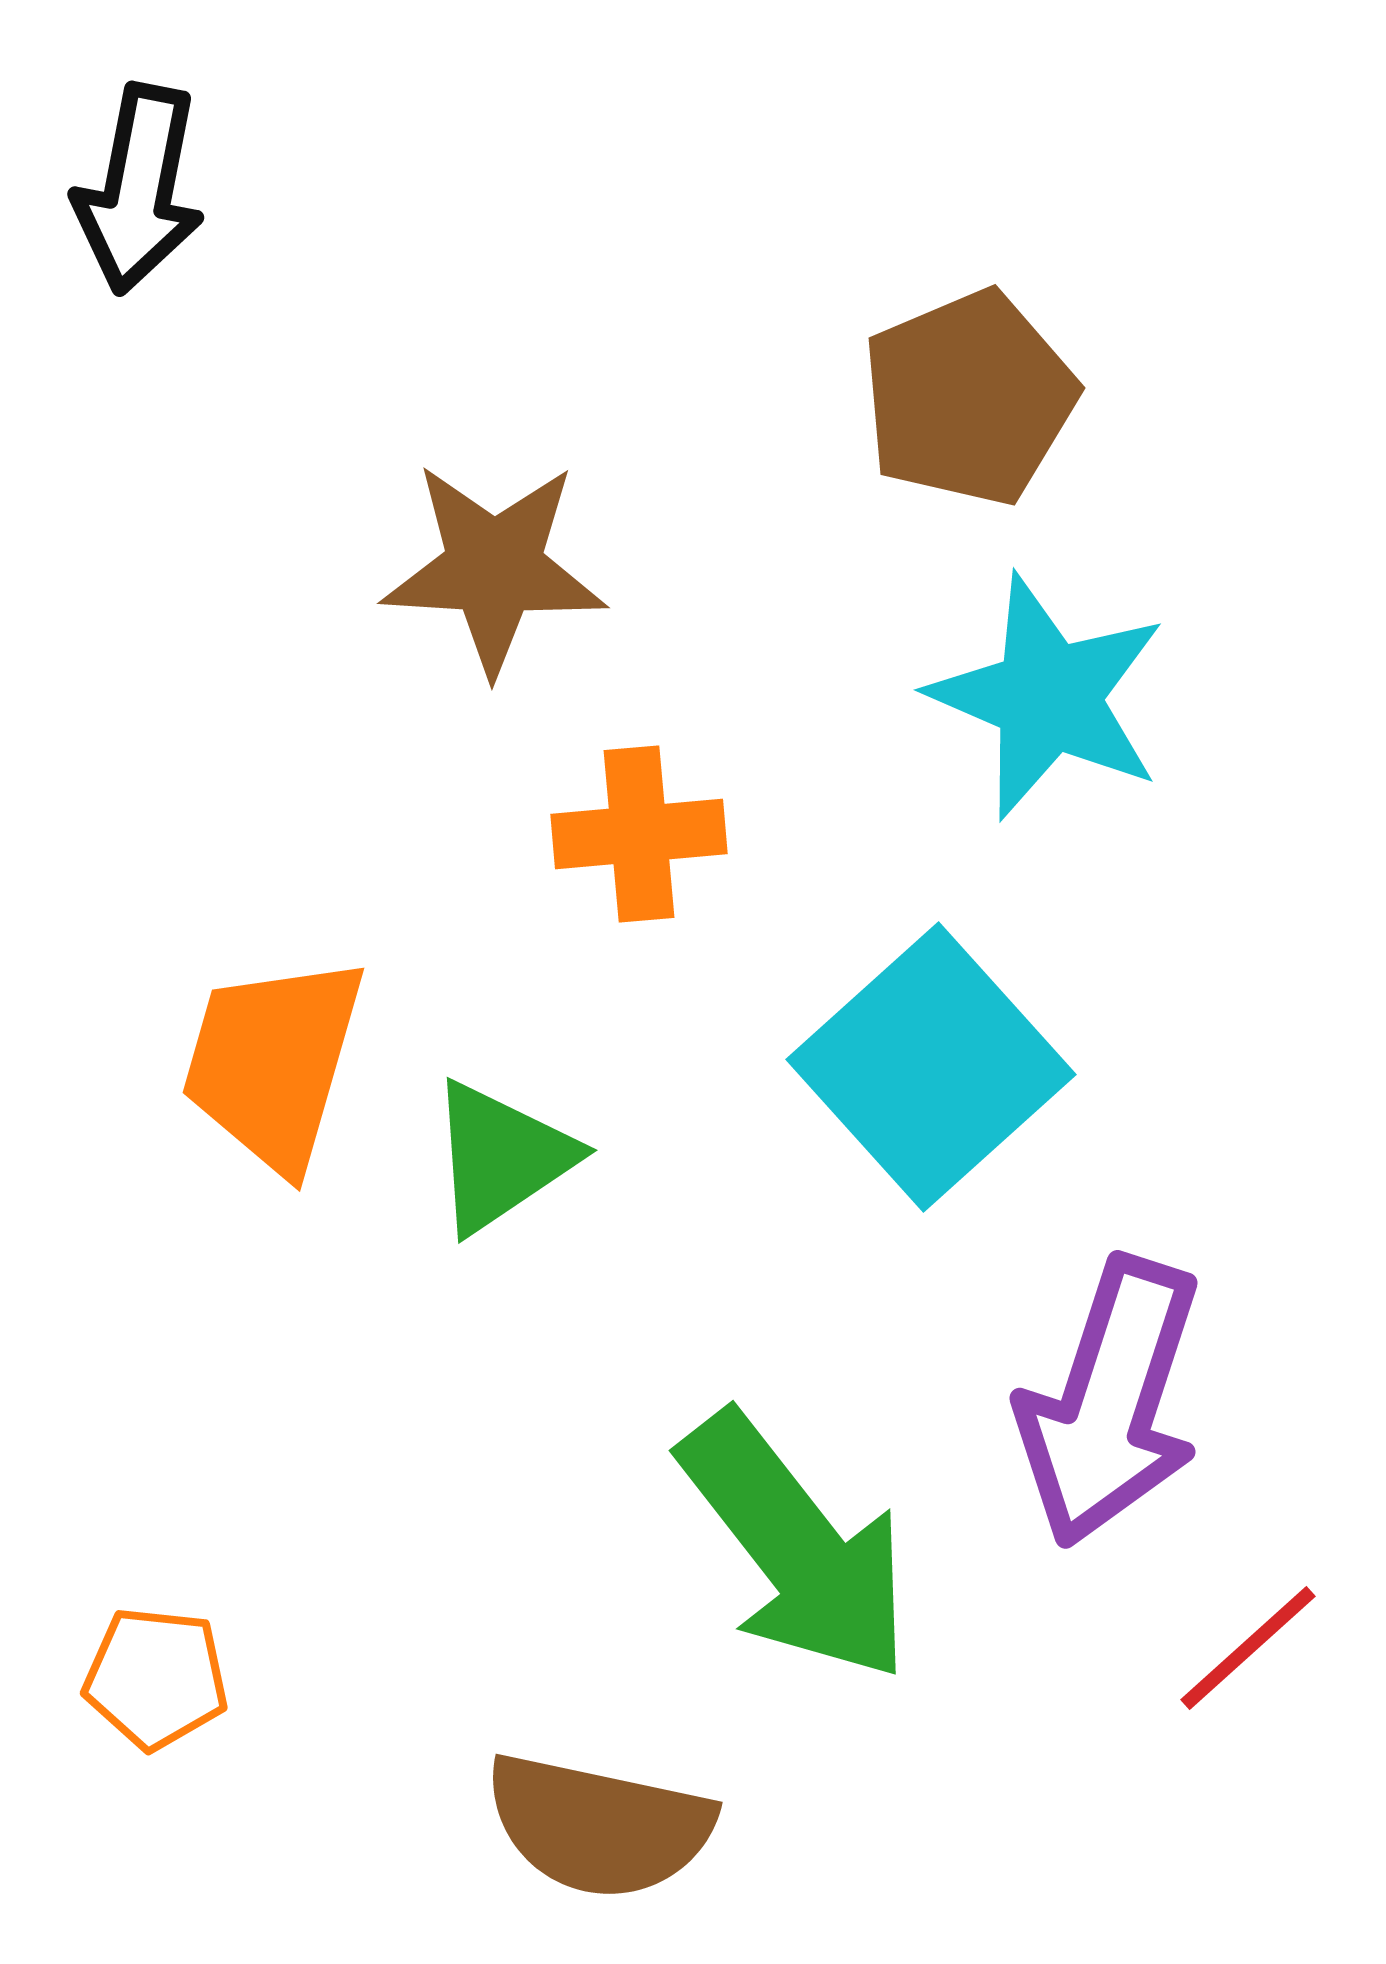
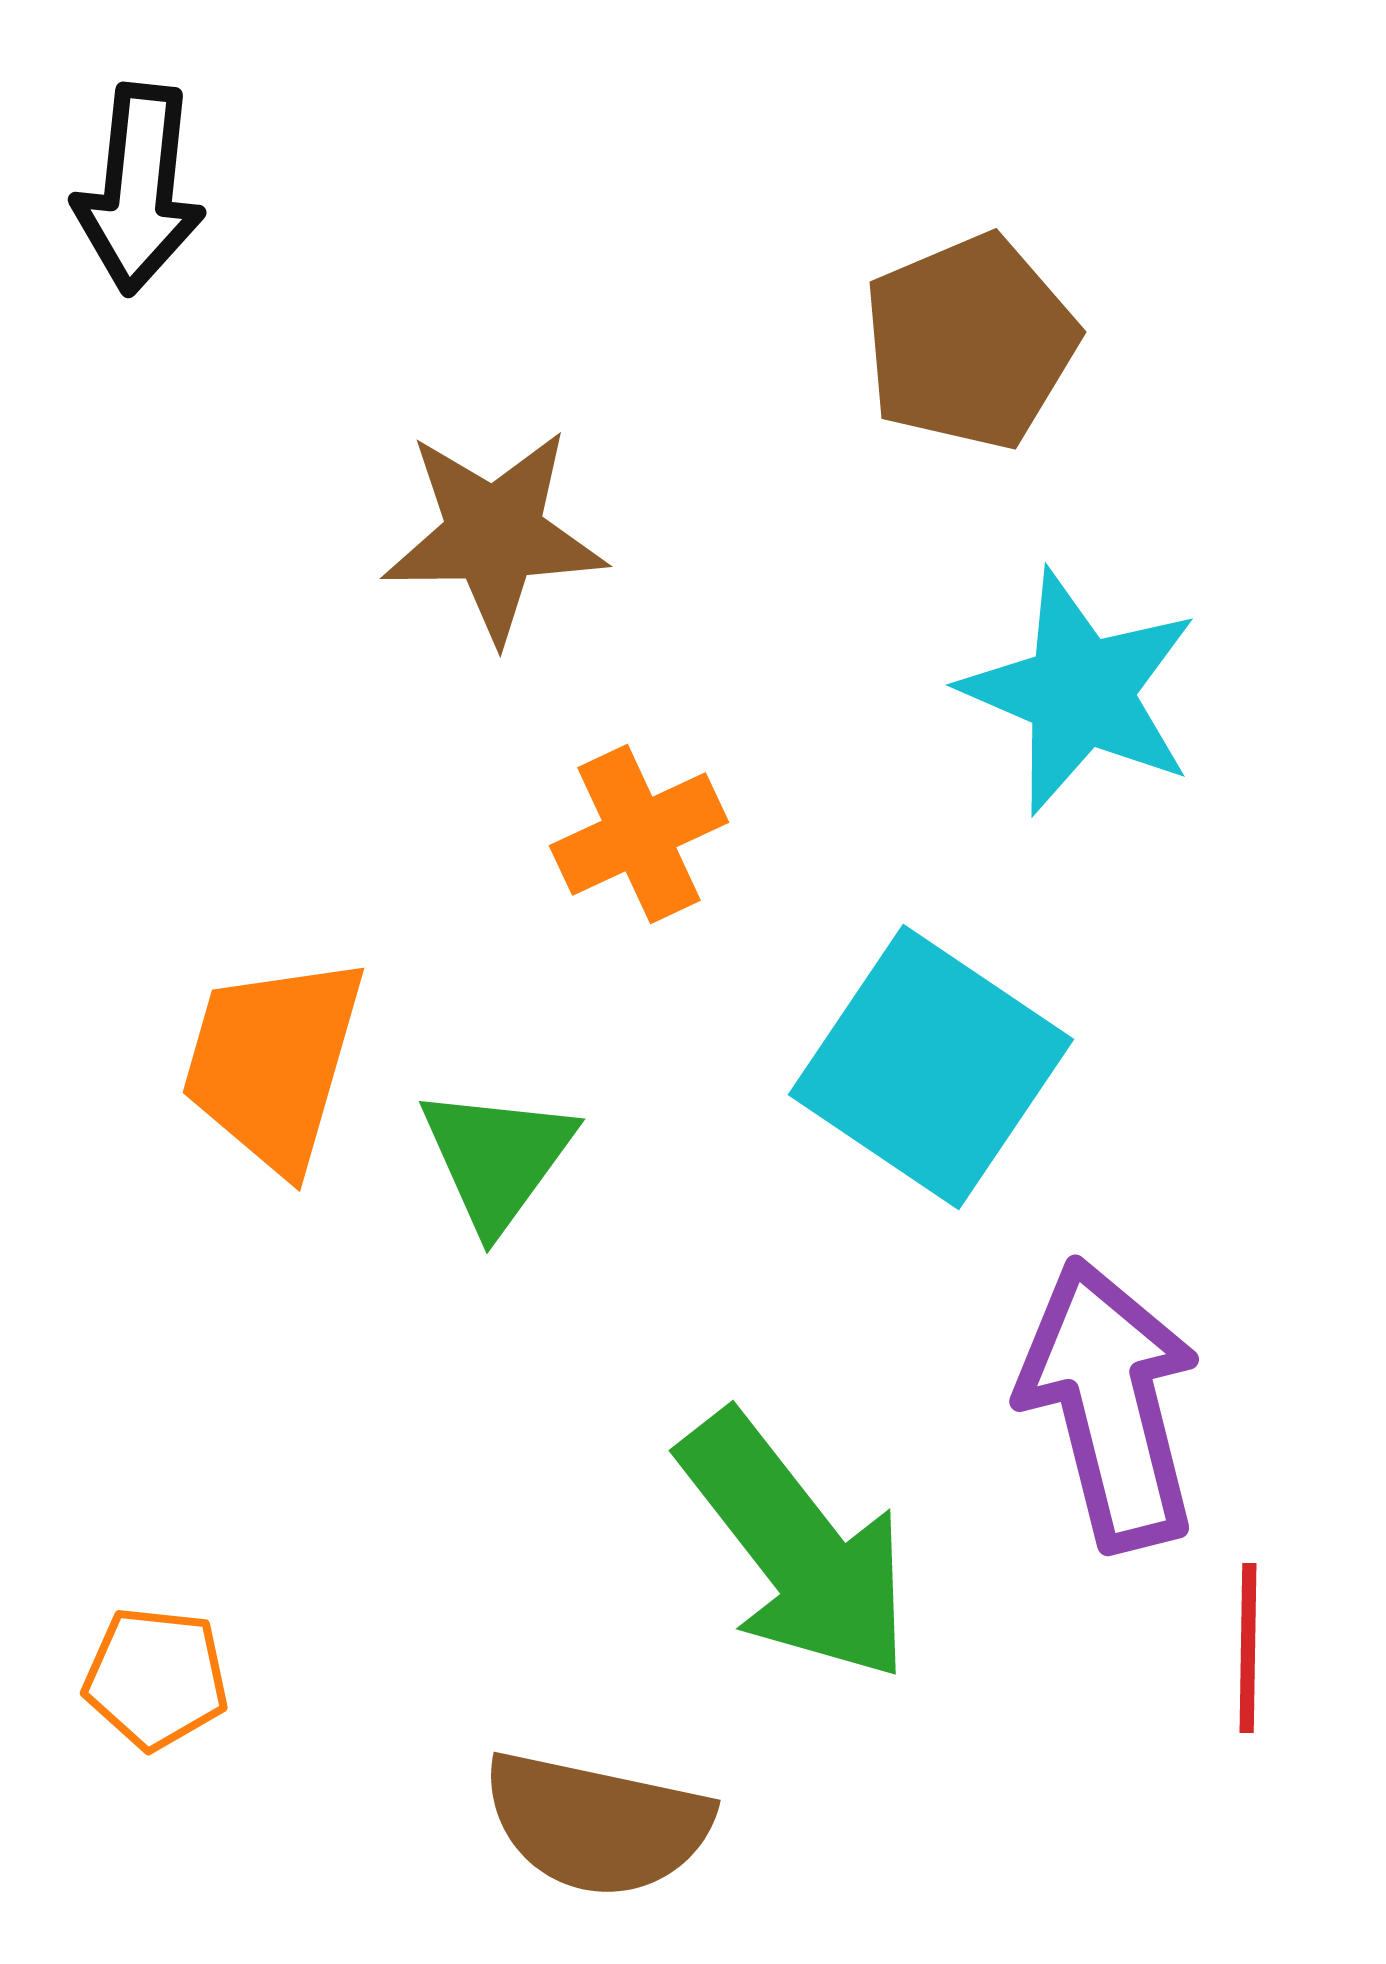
black arrow: rotated 5 degrees counterclockwise
brown pentagon: moved 1 px right, 56 px up
brown star: moved 33 px up; rotated 4 degrees counterclockwise
cyan star: moved 32 px right, 5 px up
orange cross: rotated 20 degrees counterclockwise
cyan square: rotated 14 degrees counterclockwise
green triangle: moved 4 px left, 1 px down; rotated 20 degrees counterclockwise
purple arrow: moved 2 px down; rotated 148 degrees clockwise
red line: rotated 47 degrees counterclockwise
brown semicircle: moved 2 px left, 2 px up
